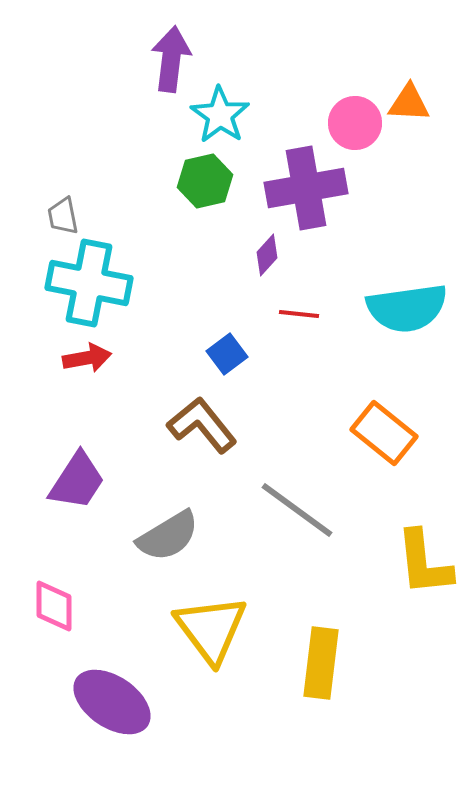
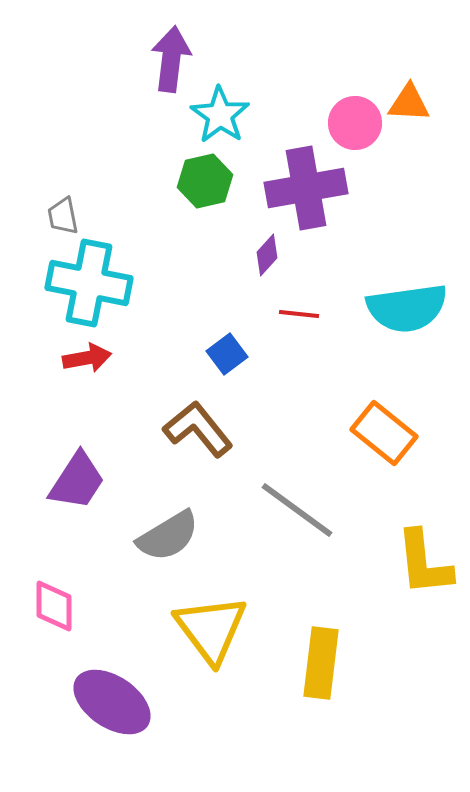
brown L-shape: moved 4 px left, 4 px down
